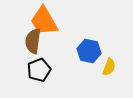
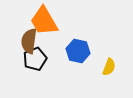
brown semicircle: moved 4 px left
blue hexagon: moved 11 px left
black pentagon: moved 4 px left, 11 px up
